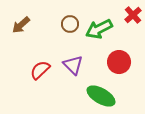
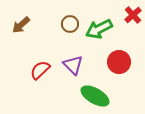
green ellipse: moved 6 px left
